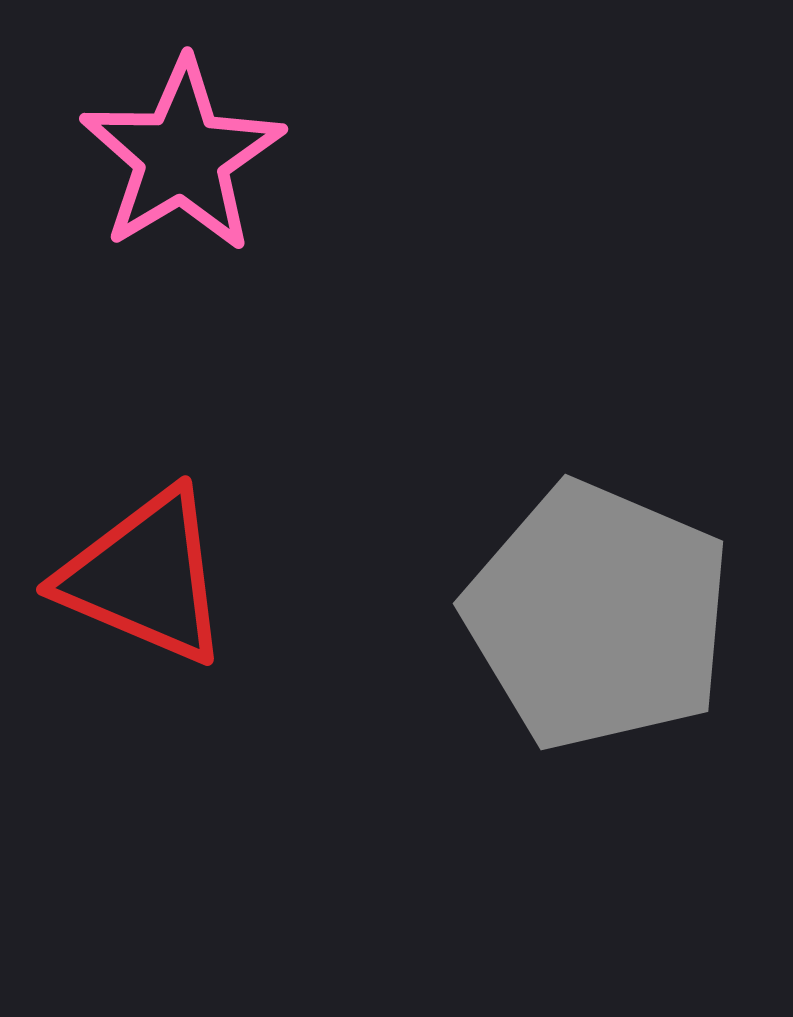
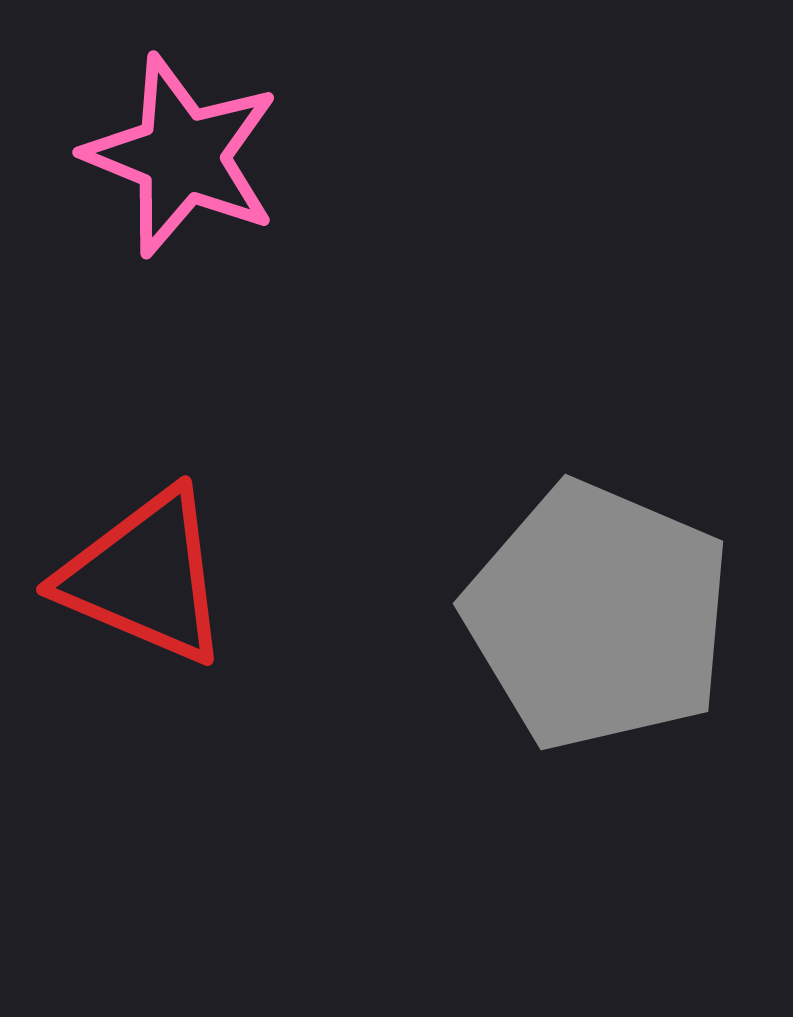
pink star: rotated 19 degrees counterclockwise
